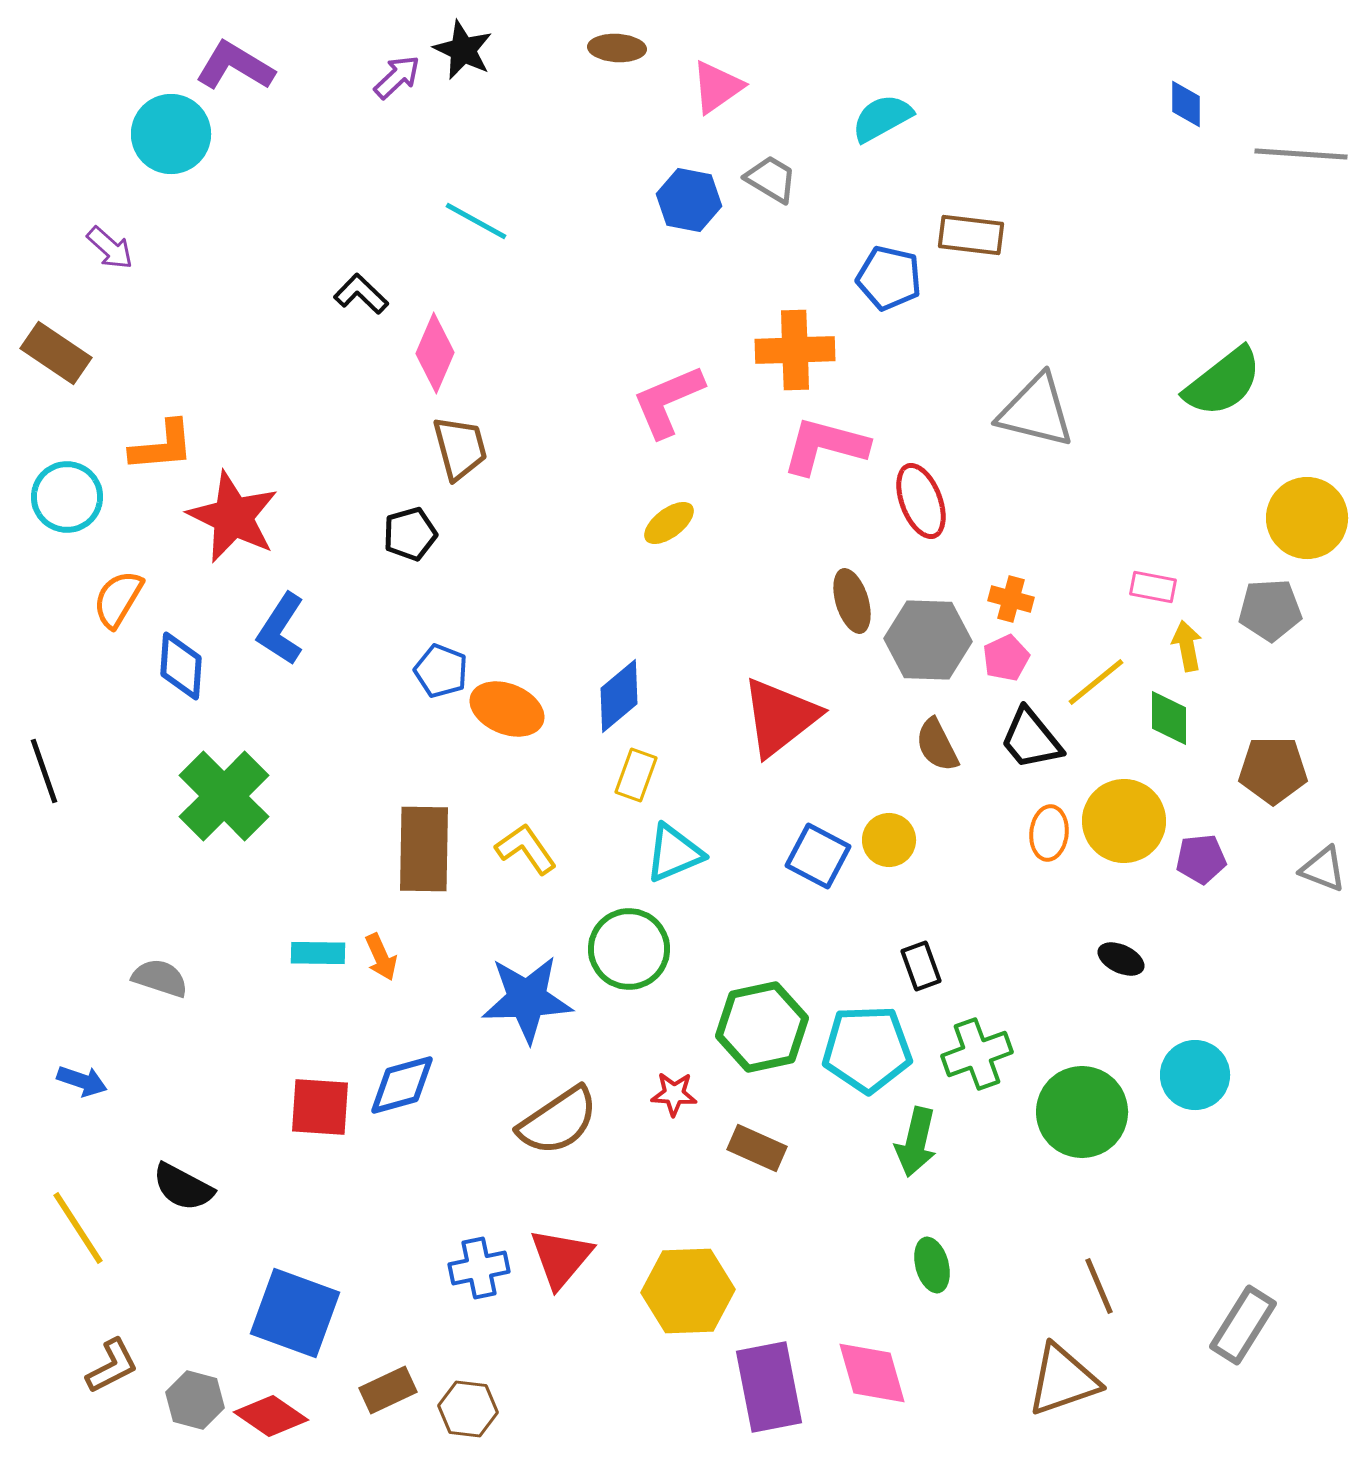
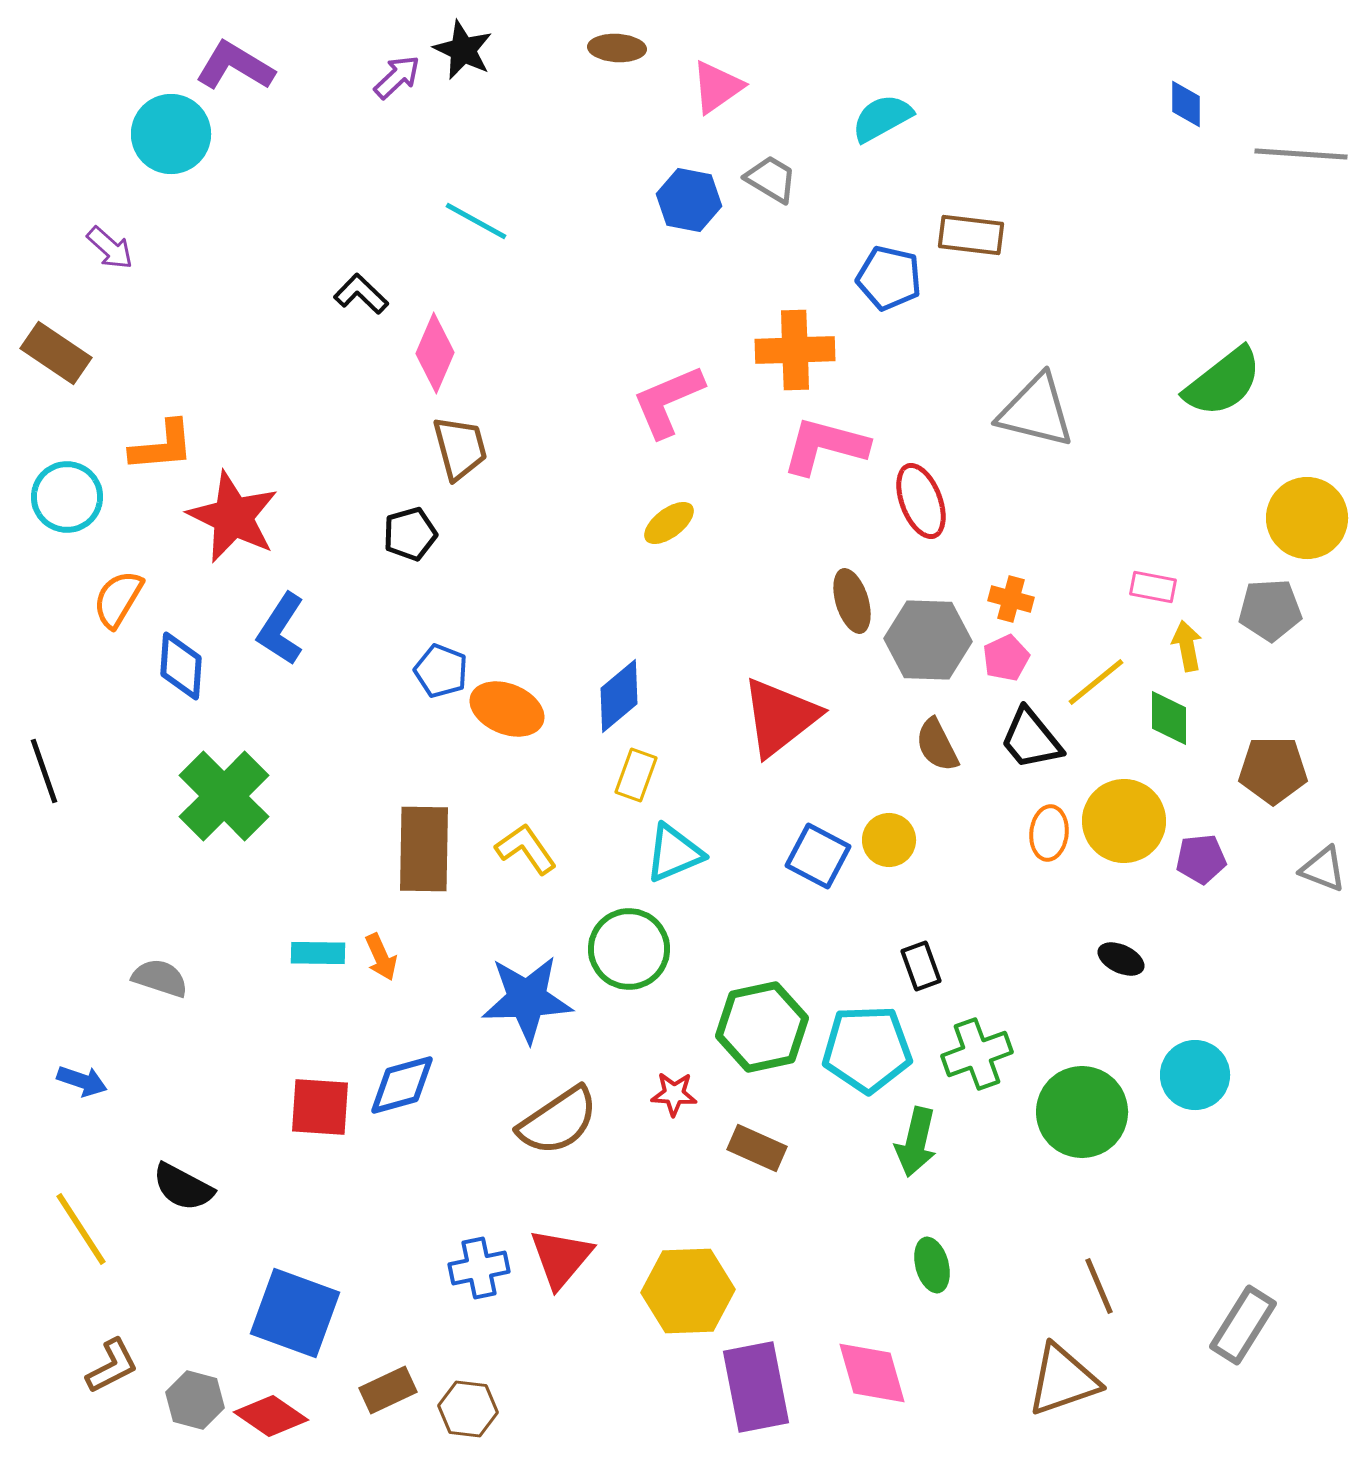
yellow line at (78, 1228): moved 3 px right, 1 px down
purple rectangle at (769, 1387): moved 13 px left
